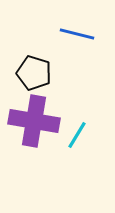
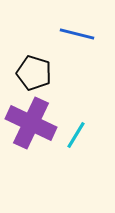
purple cross: moved 3 px left, 2 px down; rotated 15 degrees clockwise
cyan line: moved 1 px left
